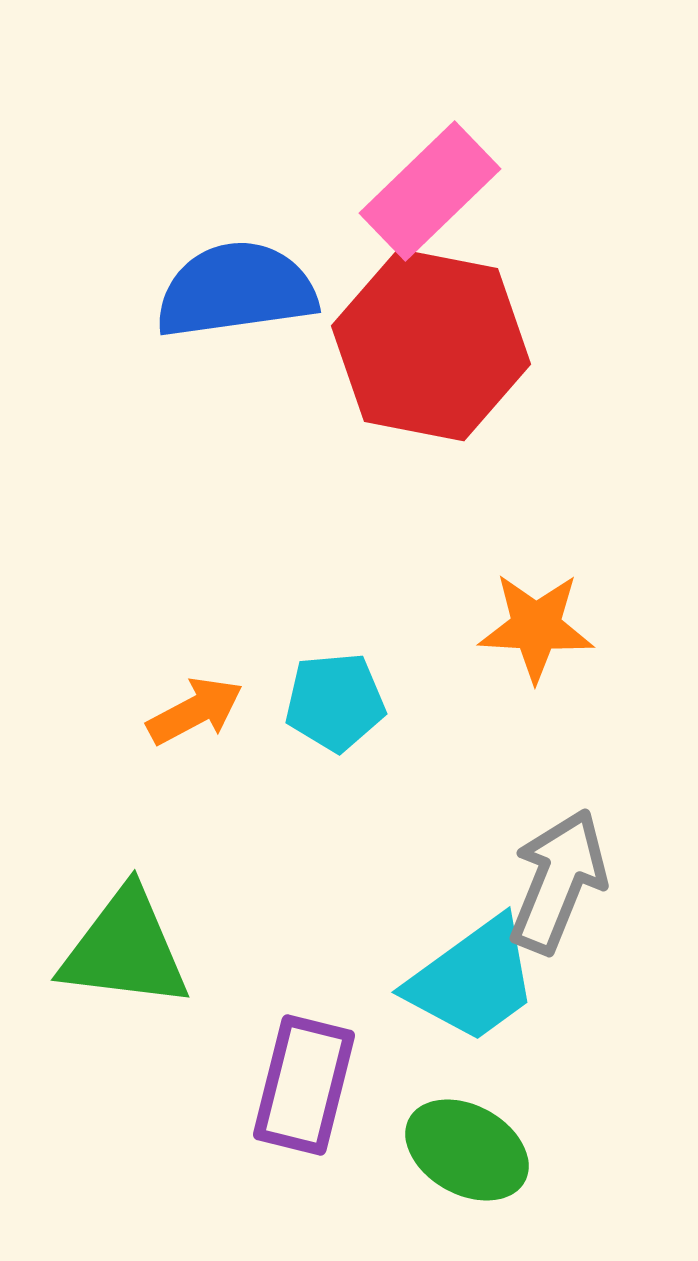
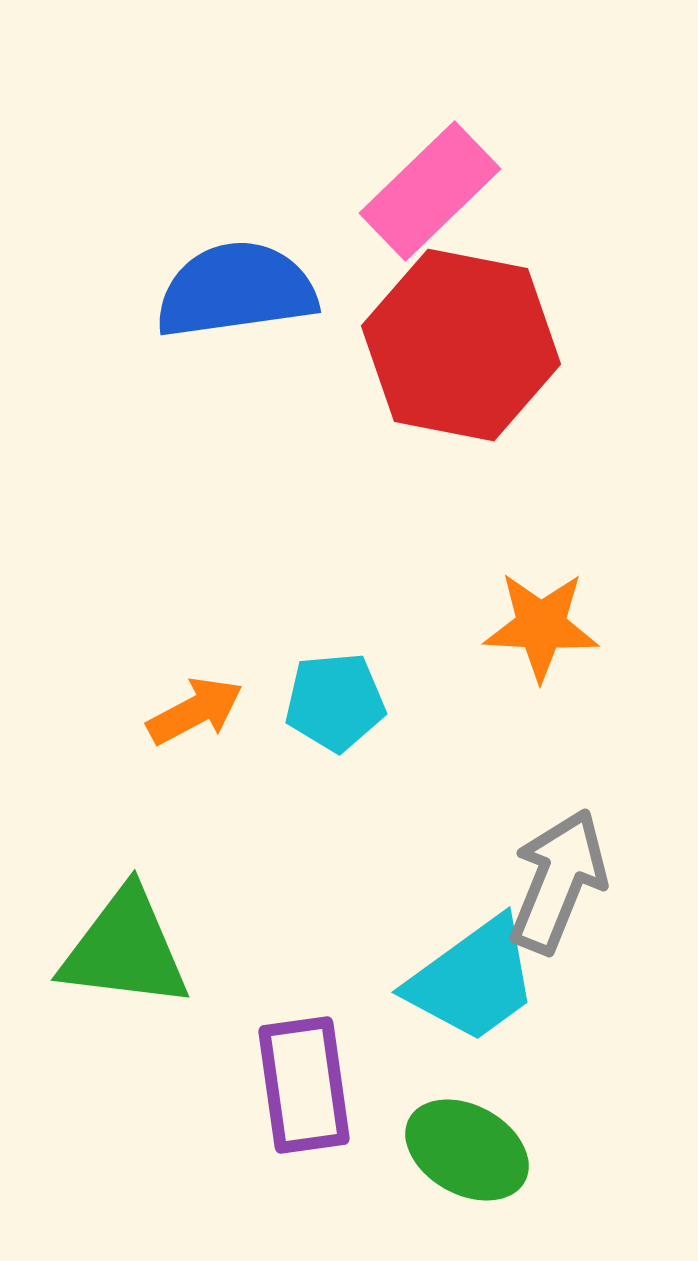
red hexagon: moved 30 px right
orange star: moved 5 px right, 1 px up
purple rectangle: rotated 22 degrees counterclockwise
